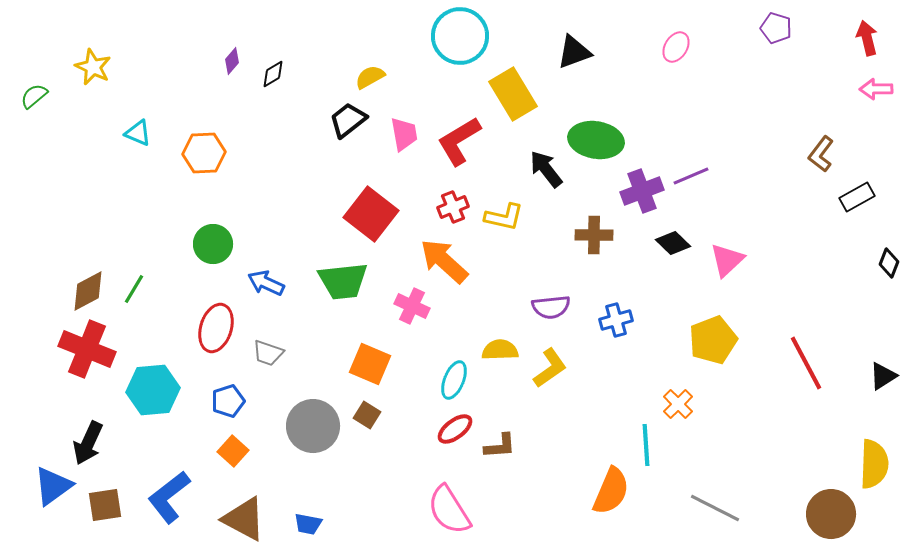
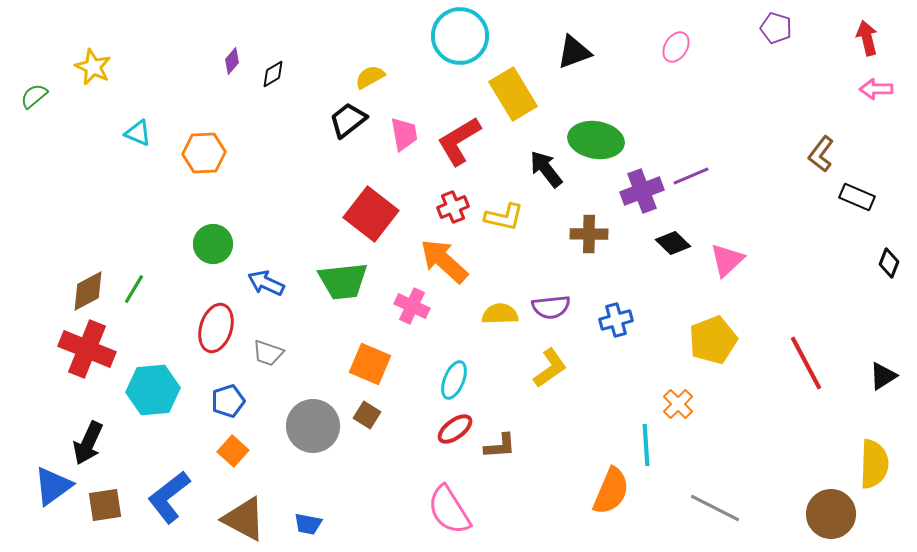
black rectangle at (857, 197): rotated 52 degrees clockwise
brown cross at (594, 235): moved 5 px left, 1 px up
yellow semicircle at (500, 350): moved 36 px up
